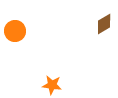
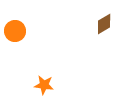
orange star: moved 8 px left
